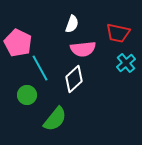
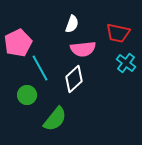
pink pentagon: rotated 20 degrees clockwise
cyan cross: rotated 12 degrees counterclockwise
